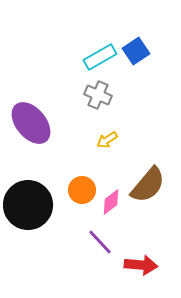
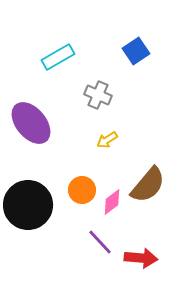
cyan rectangle: moved 42 px left
pink diamond: moved 1 px right
red arrow: moved 7 px up
